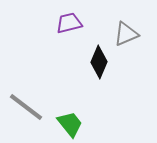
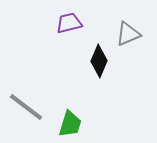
gray triangle: moved 2 px right
black diamond: moved 1 px up
green trapezoid: rotated 56 degrees clockwise
